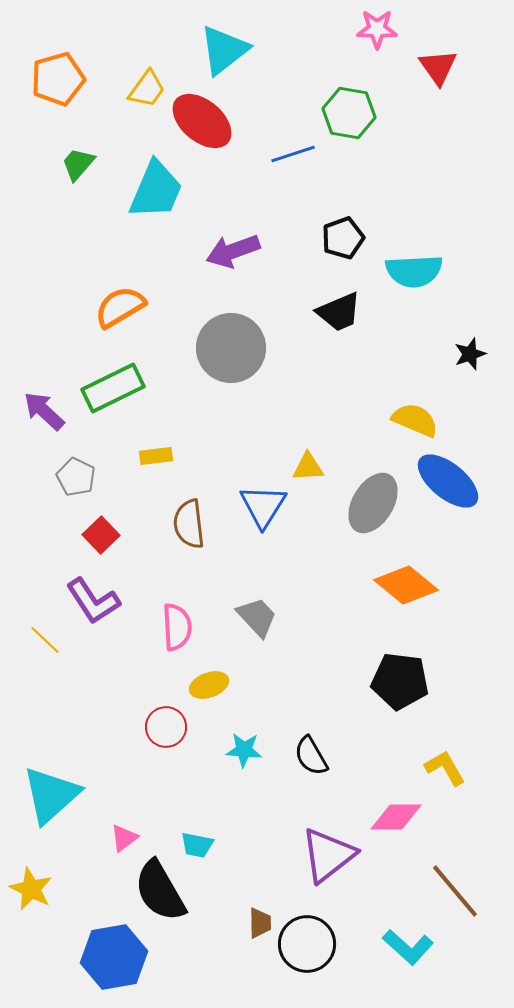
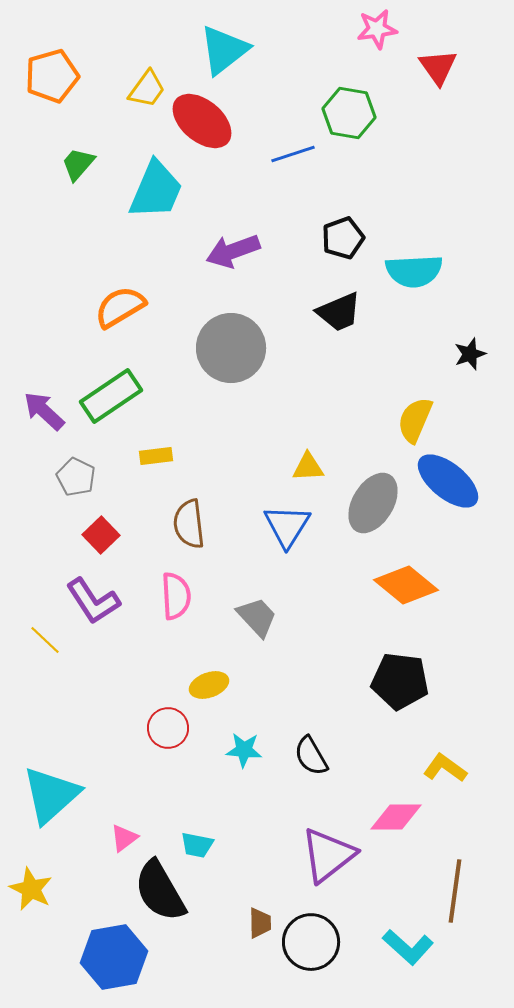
pink star at (377, 29): rotated 9 degrees counterclockwise
orange pentagon at (58, 79): moved 6 px left, 3 px up
green rectangle at (113, 388): moved 2 px left, 8 px down; rotated 8 degrees counterclockwise
yellow semicircle at (415, 420): rotated 90 degrees counterclockwise
blue triangle at (263, 506): moved 24 px right, 20 px down
pink semicircle at (177, 627): moved 1 px left, 31 px up
red circle at (166, 727): moved 2 px right, 1 px down
yellow L-shape at (445, 768): rotated 24 degrees counterclockwise
brown line at (455, 891): rotated 48 degrees clockwise
black circle at (307, 944): moved 4 px right, 2 px up
